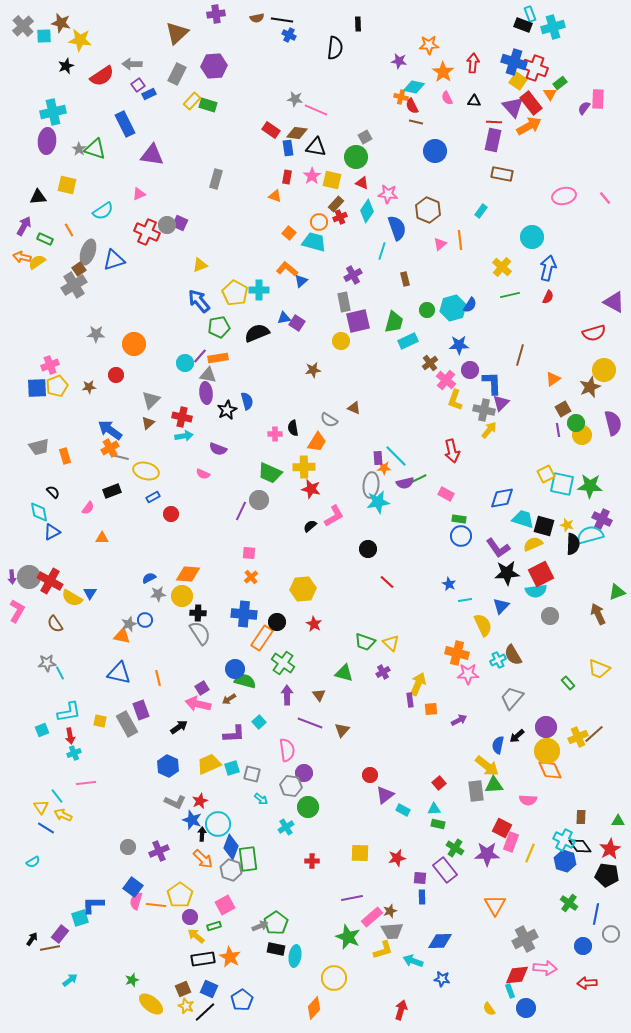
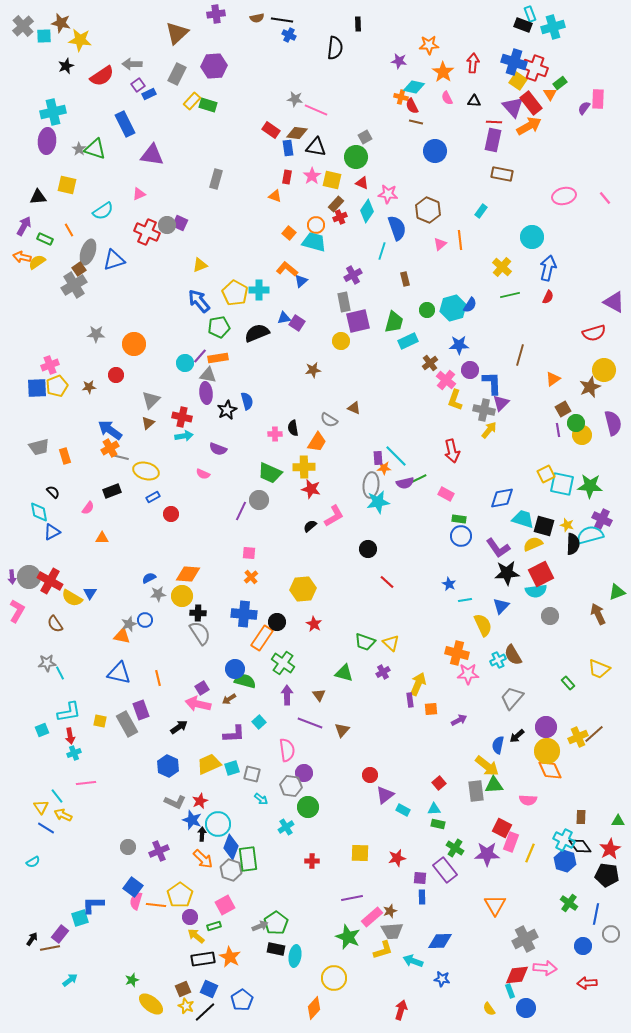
orange circle at (319, 222): moved 3 px left, 3 px down
